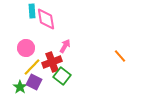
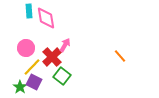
cyan rectangle: moved 3 px left
pink diamond: moved 1 px up
pink arrow: moved 1 px up
red cross: moved 5 px up; rotated 24 degrees counterclockwise
